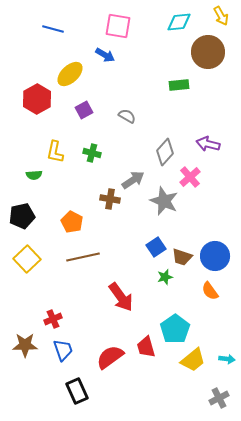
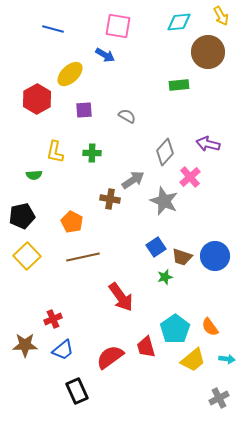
purple square: rotated 24 degrees clockwise
green cross: rotated 12 degrees counterclockwise
yellow square: moved 3 px up
orange semicircle: moved 36 px down
blue trapezoid: rotated 70 degrees clockwise
